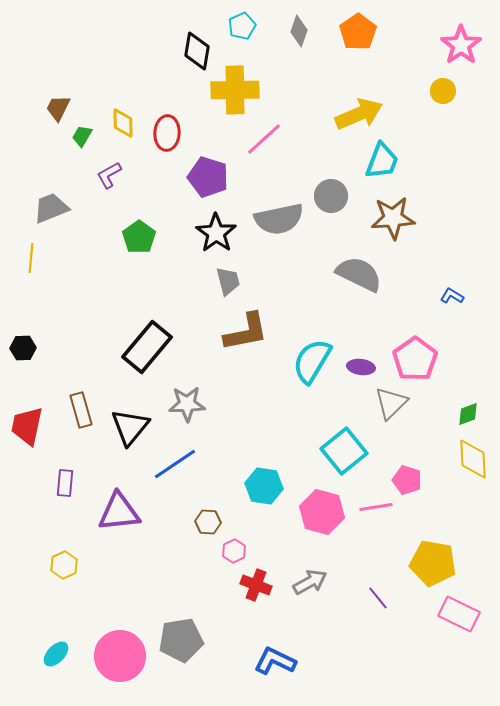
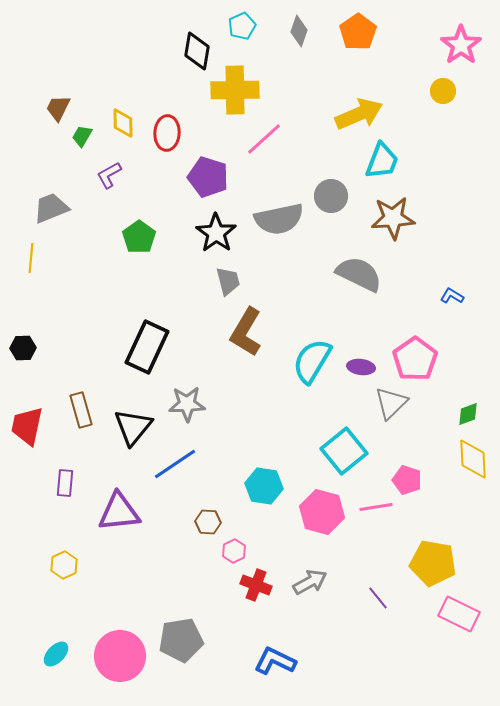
brown L-shape at (246, 332): rotated 132 degrees clockwise
black rectangle at (147, 347): rotated 15 degrees counterclockwise
black triangle at (130, 427): moved 3 px right
